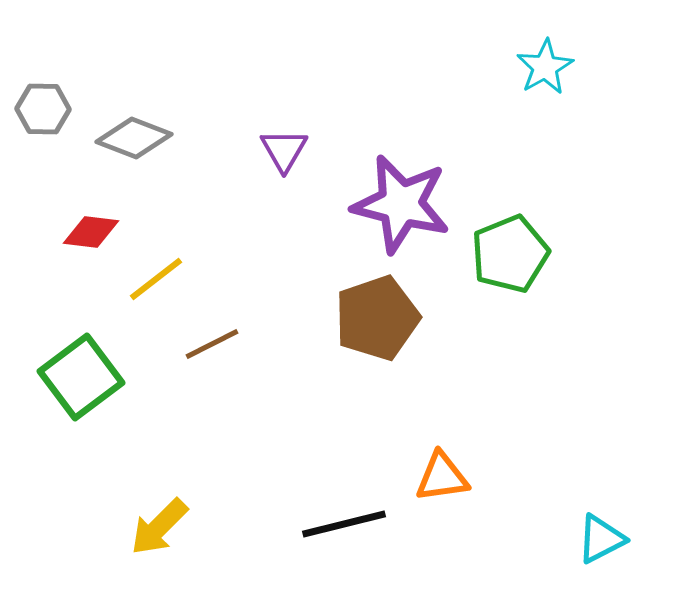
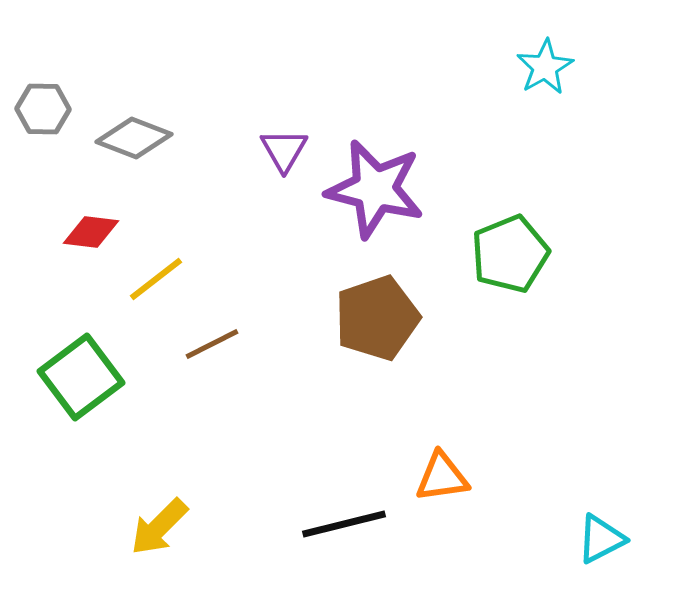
purple star: moved 26 px left, 15 px up
